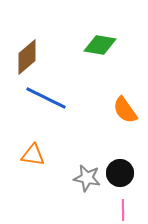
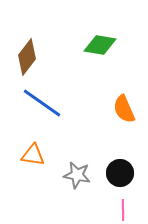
brown diamond: rotated 12 degrees counterclockwise
blue line: moved 4 px left, 5 px down; rotated 9 degrees clockwise
orange semicircle: moved 1 px left, 1 px up; rotated 12 degrees clockwise
gray star: moved 10 px left, 3 px up
